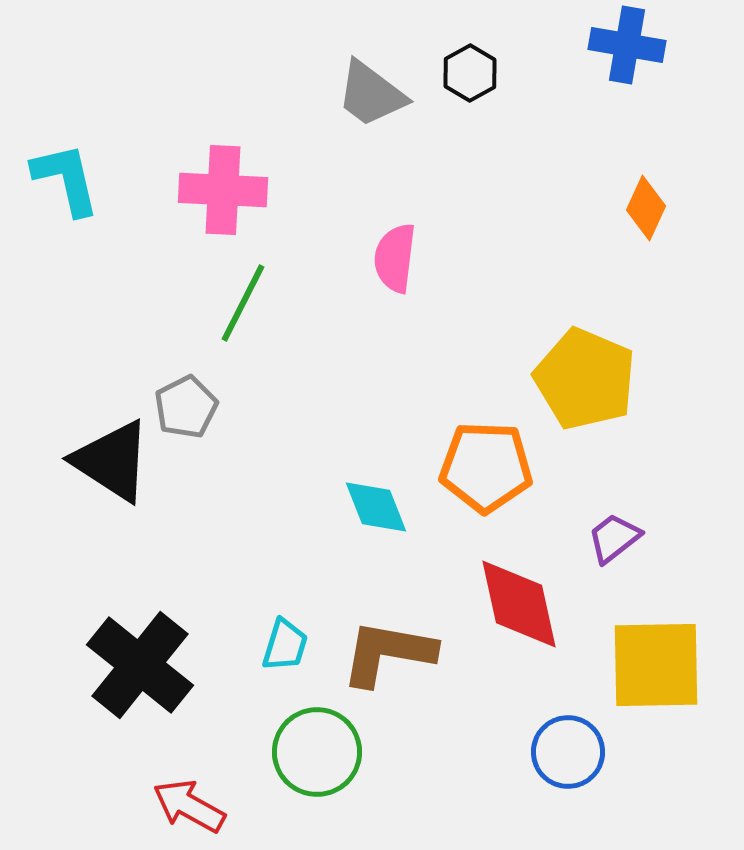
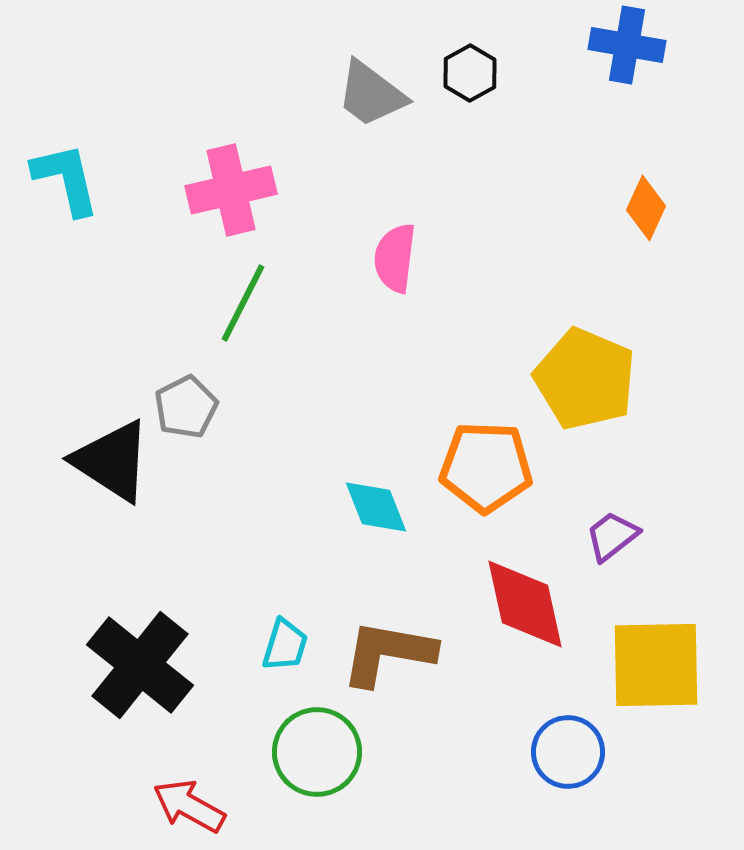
pink cross: moved 8 px right; rotated 16 degrees counterclockwise
purple trapezoid: moved 2 px left, 2 px up
red diamond: moved 6 px right
